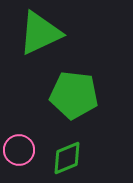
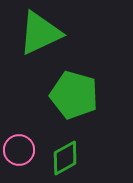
green pentagon: rotated 9 degrees clockwise
green diamond: moved 2 px left; rotated 6 degrees counterclockwise
